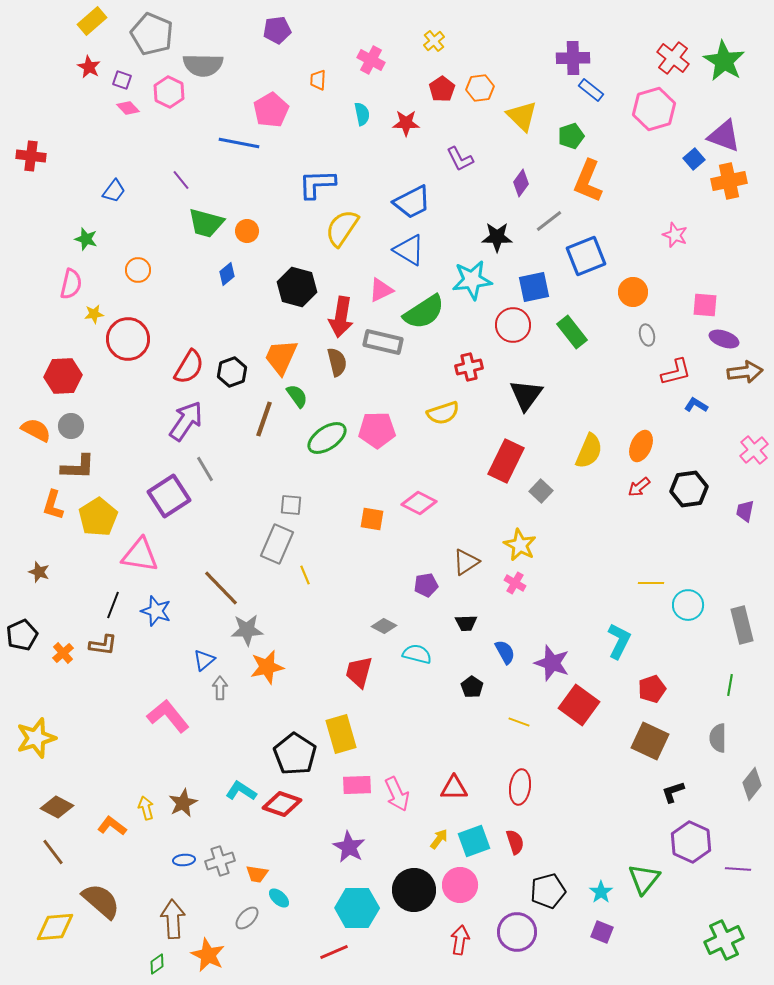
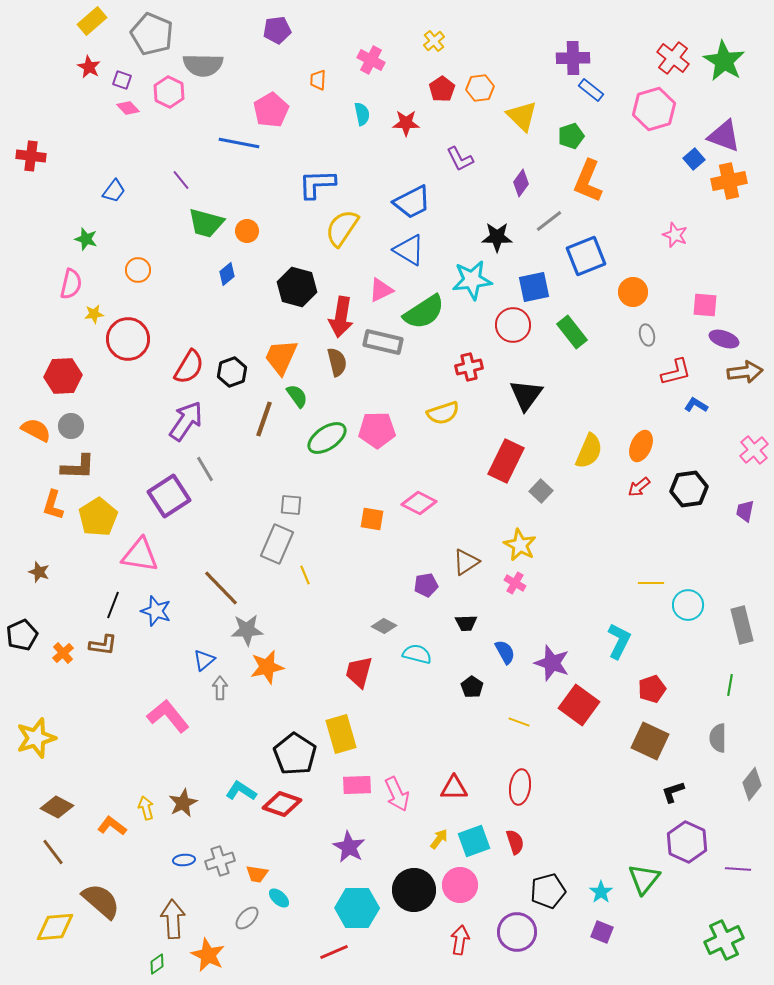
purple hexagon at (691, 842): moved 4 px left
